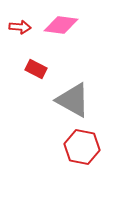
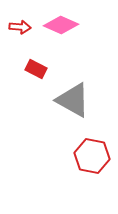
pink diamond: rotated 16 degrees clockwise
red hexagon: moved 10 px right, 9 px down
